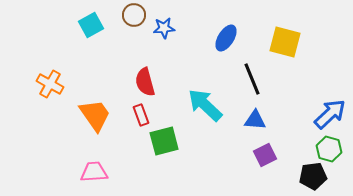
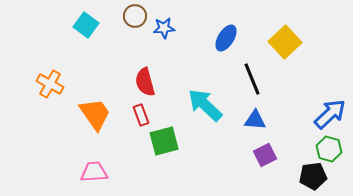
brown circle: moved 1 px right, 1 px down
cyan square: moved 5 px left; rotated 25 degrees counterclockwise
yellow square: rotated 32 degrees clockwise
orange trapezoid: moved 1 px up
